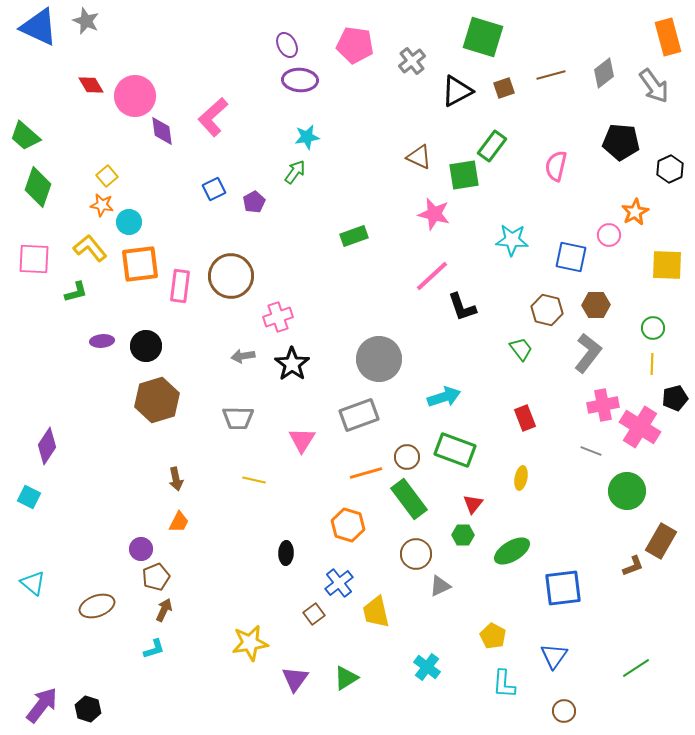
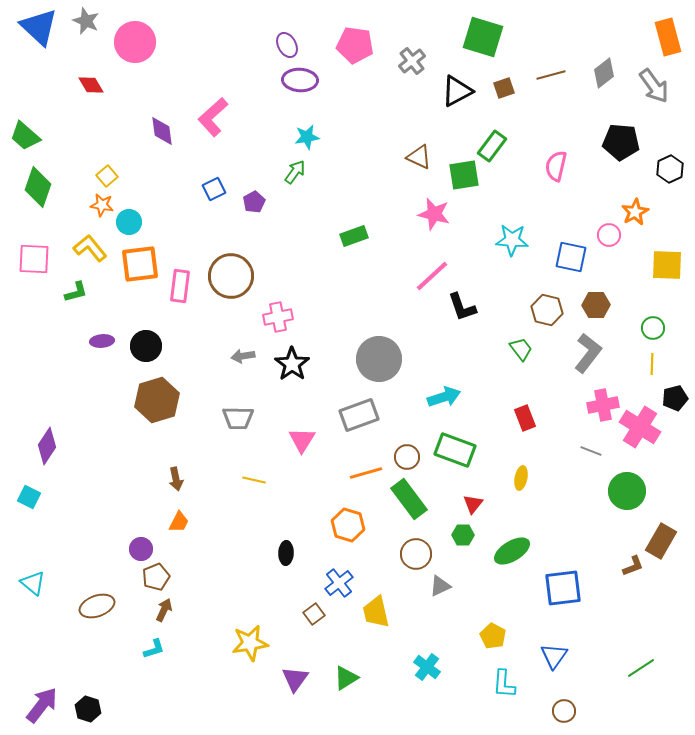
blue triangle at (39, 27): rotated 18 degrees clockwise
pink circle at (135, 96): moved 54 px up
pink cross at (278, 317): rotated 8 degrees clockwise
green line at (636, 668): moved 5 px right
